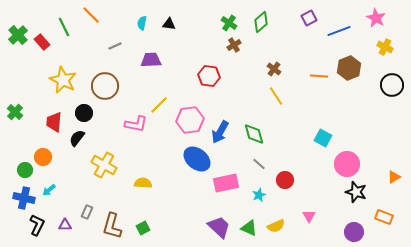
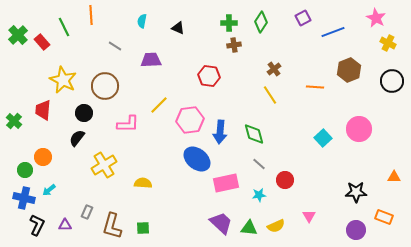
orange line at (91, 15): rotated 42 degrees clockwise
purple square at (309, 18): moved 6 px left
green diamond at (261, 22): rotated 15 degrees counterclockwise
cyan semicircle at (142, 23): moved 2 px up
green cross at (229, 23): rotated 35 degrees counterclockwise
black triangle at (169, 24): moved 9 px right, 4 px down; rotated 16 degrees clockwise
blue line at (339, 31): moved 6 px left, 1 px down
brown cross at (234, 45): rotated 24 degrees clockwise
gray line at (115, 46): rotated 56 degrees clockwise
yellow cross at (385, 47): moved 3 px right, 4 px up
brown hexagon at (349, 68): moved 2 px down
brown cross at (274, 69): rotated 16 degrees clockwise
orange line at (319, 76): moved 4 px left, 11 px down
black circle at (392, 85): moved 4 px up
yellow line at (276, 96): moved 6 px left, 1 px up
green cross at (15, 112): moved 1 px left, 9 px down
red trapezoid at (54, 122): moved 11 px left, 12 px up
pink L-shape at (136, 124): moved 8 px left; rotated 10 degrees counterclockwise
blue arrow at (220, 132): rotated 25 degrees counterclockwise
cyan square at (323, 138): rotated 18 degrees clockwise
pink circle at (347, 164): moved 12 px right, 35 px up
yellow cross at (104, 165): rotated 30 degrees clockwise
orange triangle at (394, 177): rotated 32 degrees clockwise
black star at (356, 192): rotated 20 degrees counterclockwise
cyan star at (259, 195): rotated 16 degrees clockwise
purple trapezoid at (219, 227): moved 2 px right, 4 px up
green square at (143, 228): rotated 24 degrees clockwise
green triangle at (249, 228): rotated 18 degrees counterclockwise
purple circle at (354, 232): moved 2 px right, 2 px up
